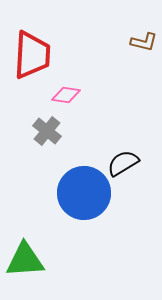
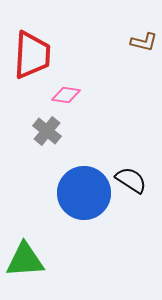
black semicircle: moved 8 px right, 17 px down; rotated 64 degrees clockwise
